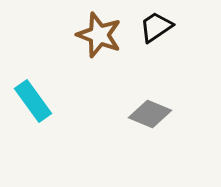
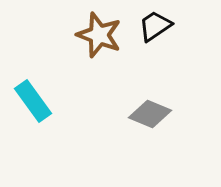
black trapezoid: moved 1 px left, 1 px up
